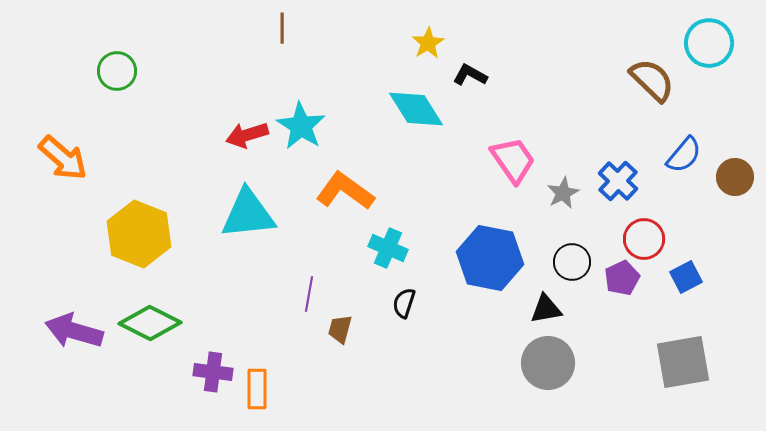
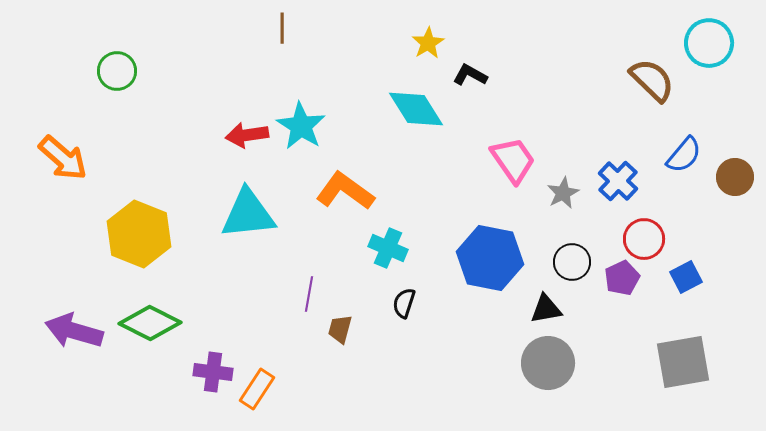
red arrow: rotated 9 degrees clockwise
orange rectangle: rotated 33 degrees clockwise
